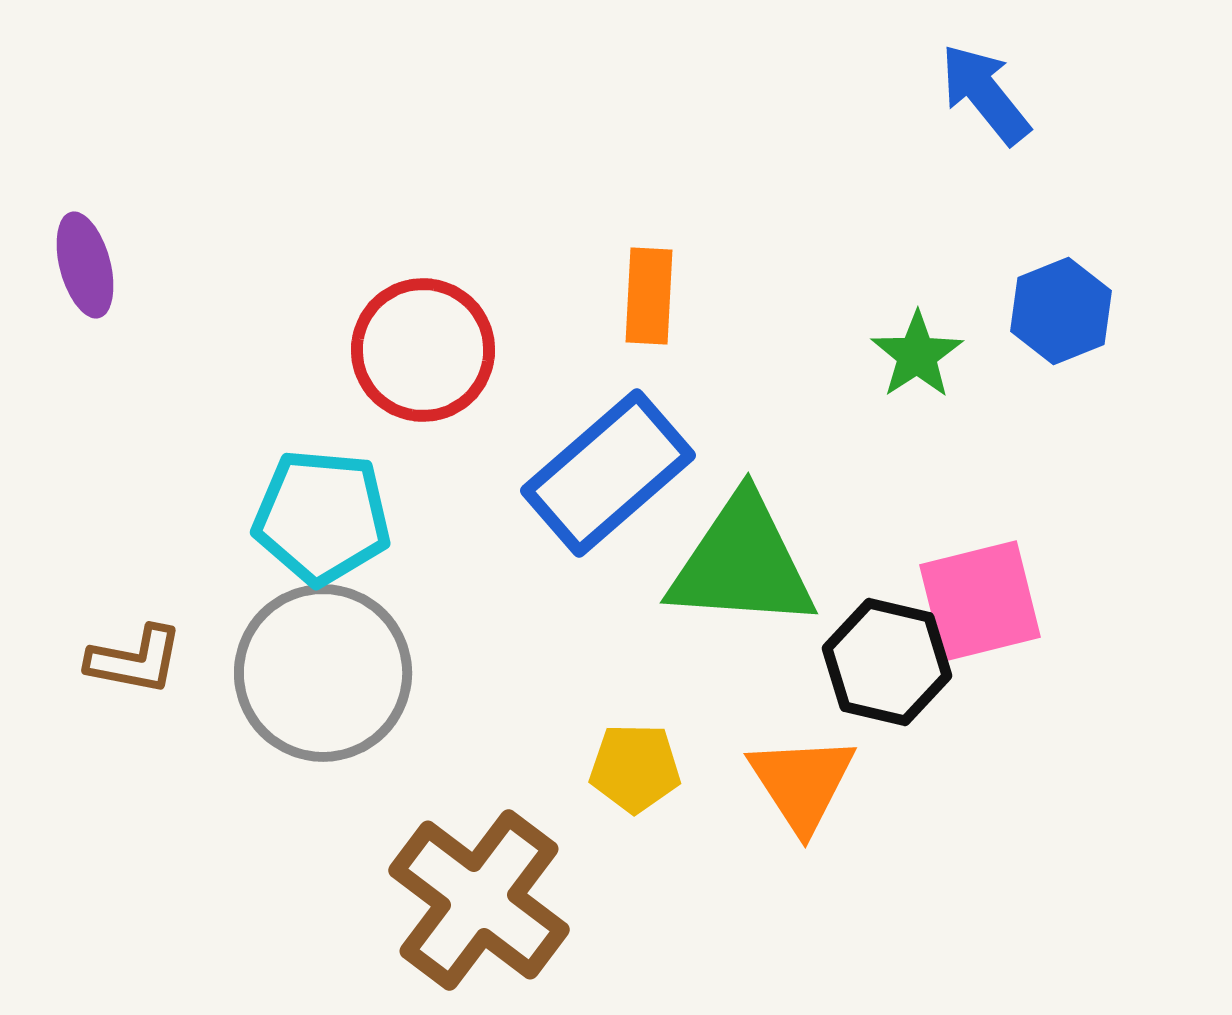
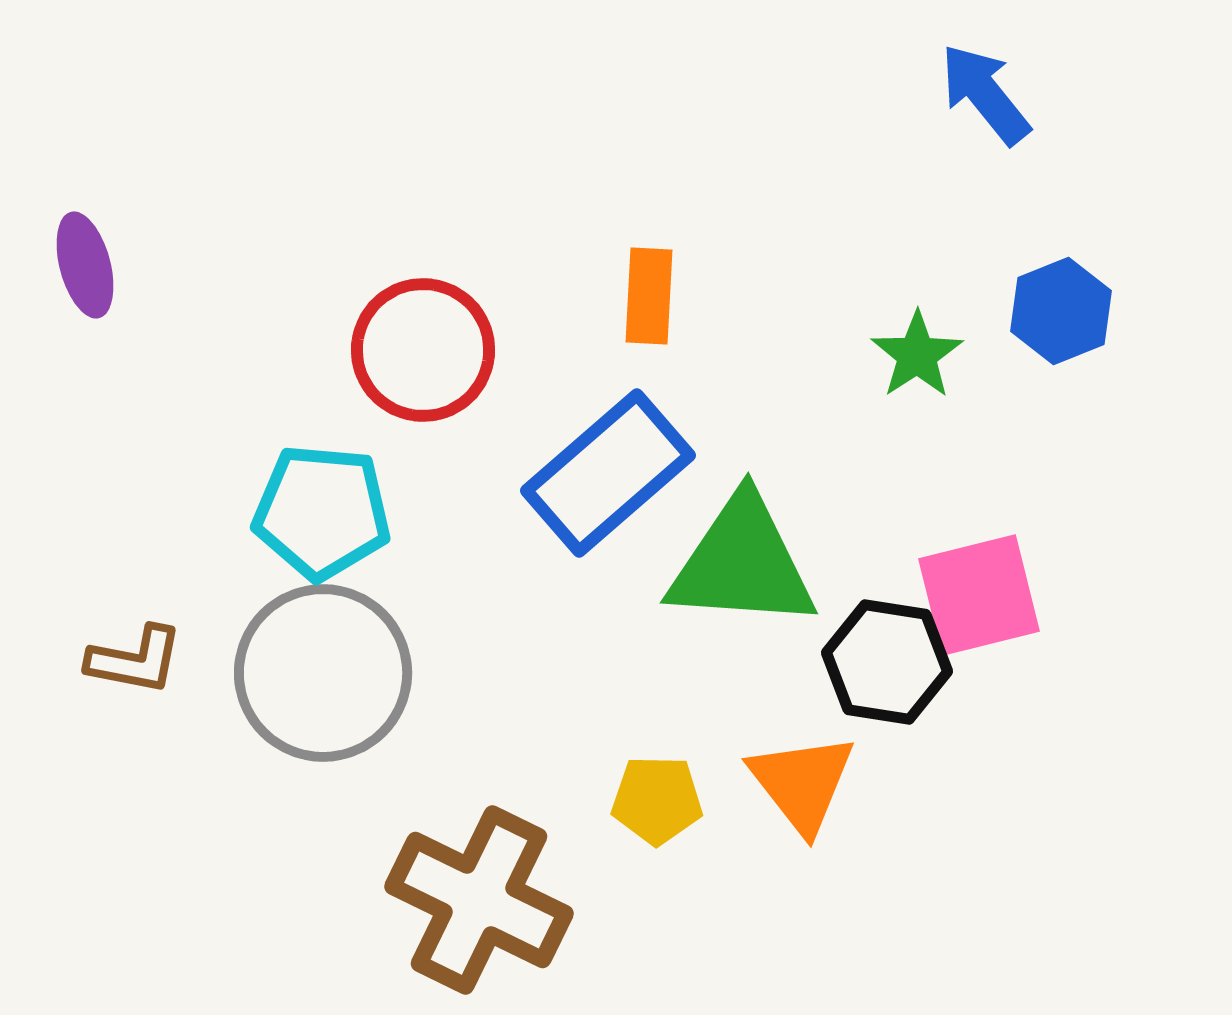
cyan pentagon: moved 5 px up
pink square: moved 1 px left, 6 px up
black hexagon: rotated 4 degrees counterclockwise
yellow pentagon: moved 22 px right, 32 px down
orange triangle: rotated 5 degrees counterclockwise
brown cross: rotated 11 degrees counterclockwise
